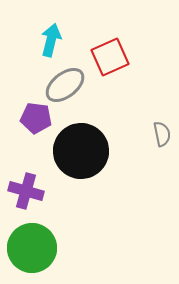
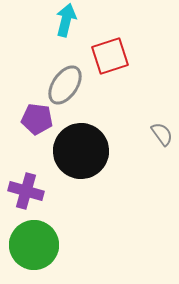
cyan arrow: moved 15 px right, 20 px up
red square: moved 1 px up; rotated 6 degrees clockwise
gray ellipse: rotated 18 degrees counterclockwise
purple pentagon: moved 1 px right, 1 px down
gray semicircle: rotated 25 degrees counterclockwise
green circle: moved 2 px right, 3 px up
